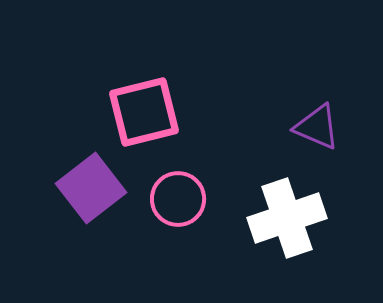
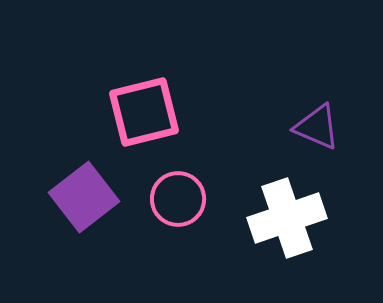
purple square: moved 7 px left, 9 px down
